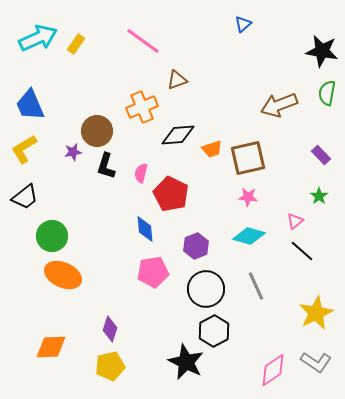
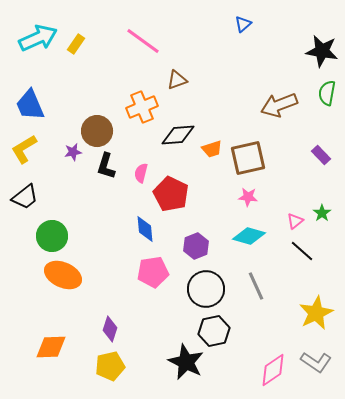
green star at (319, 196): moved 3 px right, 17 px down
black hexagon at (214, 331): rotated 16 degrees clockwise
